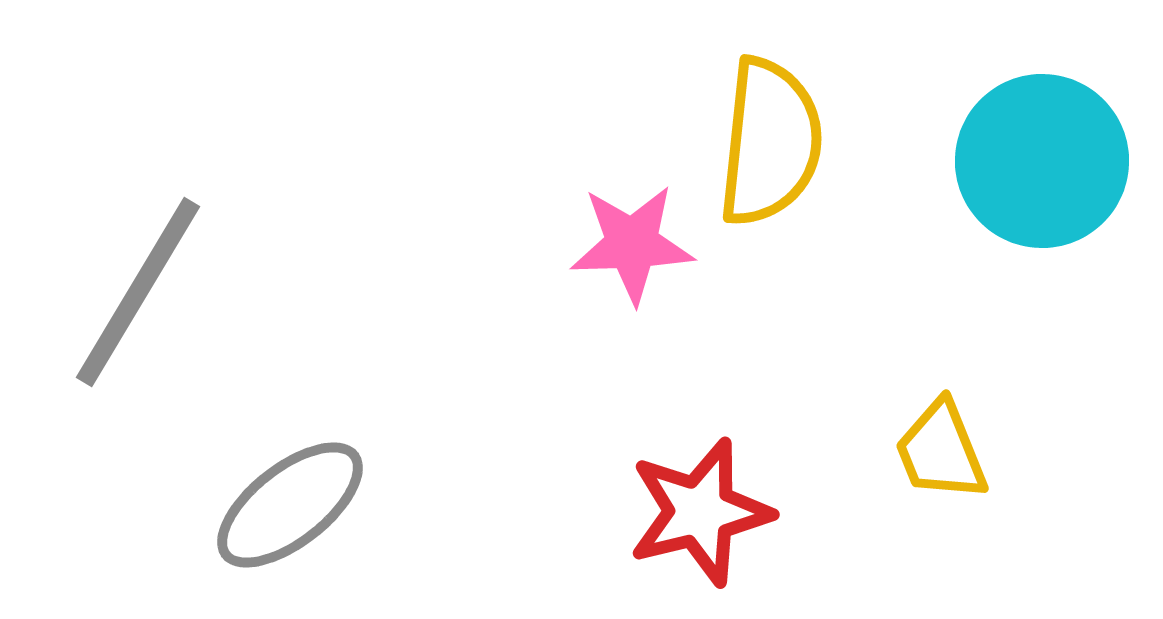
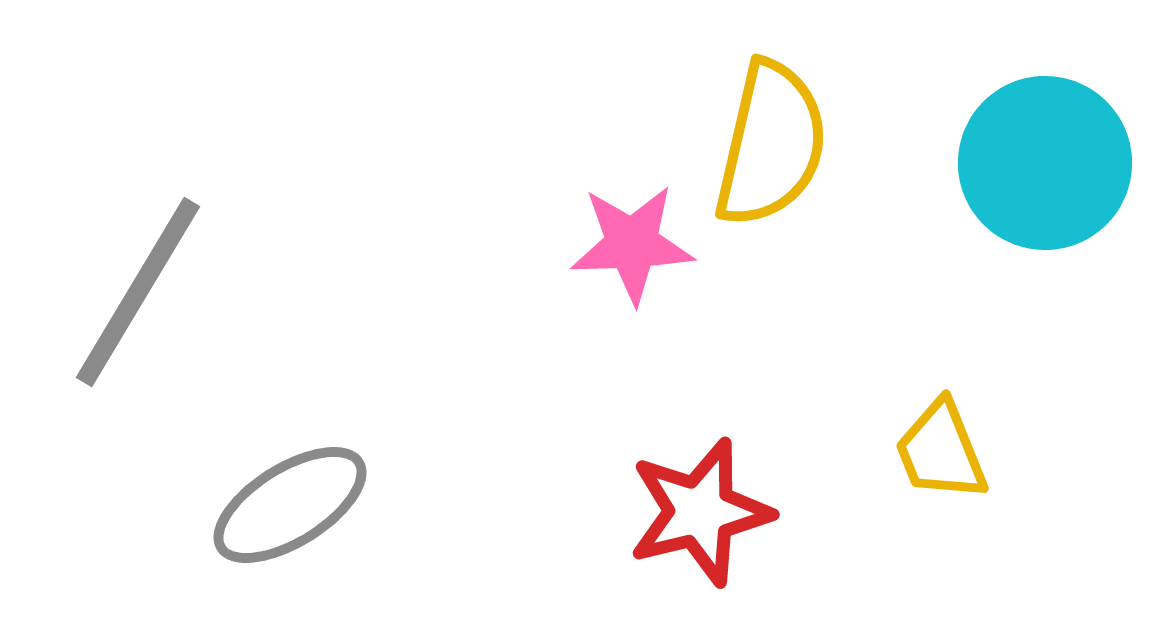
yellow semicircle: moved 1 px right, 2 px down; rotated 7 degrees clockwise
cyan circle: moved 3 px right, 2 px down
gray ellipse: rotated 6 degrees clockwise
